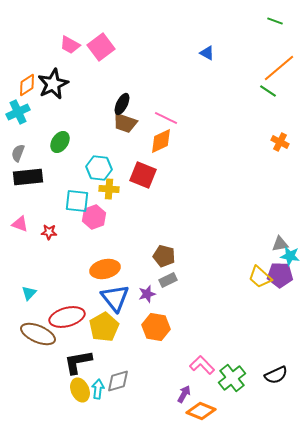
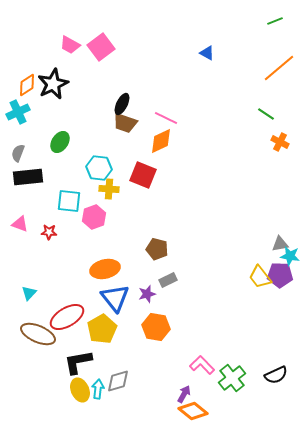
green line at (275, 21): rotated 42 degrees counterclockwise
green line at (268, 91): moved 2 px left, 23 px down
cyan square at (77, 201): moved 8 px left
brown pentagon at (164, 256): moved 7 px left, 7 px up
yellow trapezoid at (260, 277): rotated 10 degrees clockwise
red ellipse at (67, 317): rotated 16 degrees counterclockwise
yellow pentagon at (104, 327): moved 2 px left, 2 px down
orange diamond at (201, 411): moved 8 px left; rotated 16 degrees clockwise
